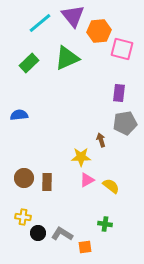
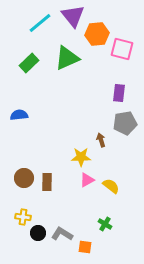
orange hexagon: moved 2 px left, 3 px down
green cross: rotated 24 degrees clockwise
orange square: rotated 16 degrees clockwise
